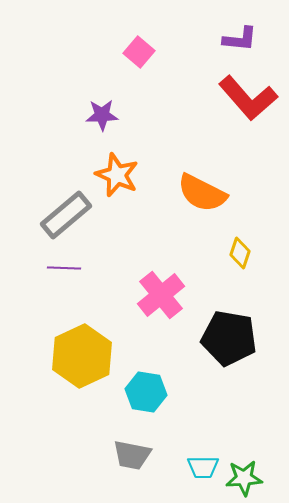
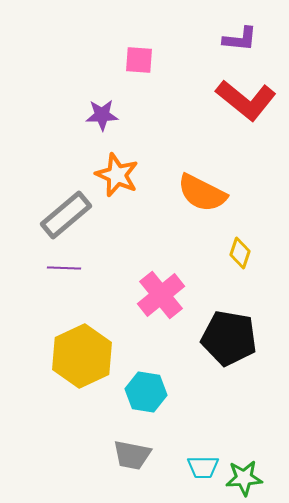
pink square: moved 8 px down; rotated 36 degrees counterclockwise
red L-shape: moved 2 px left, 2 px down; rotated 10 degrees counterclockwise
